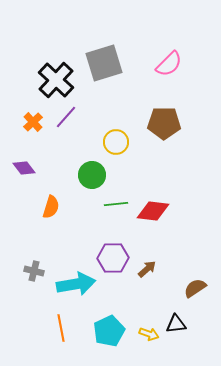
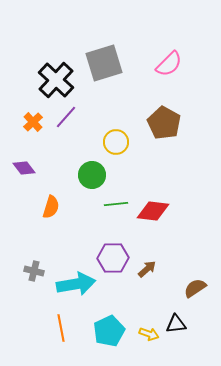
brown pentagon: rotated 28 degrees clockwise
